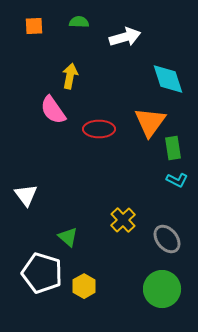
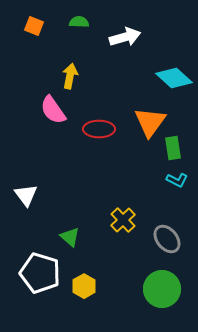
orange square: rotated 24 degrees clockwise
cyan diamond: moved 6 px right, 1 px up; rotated 30 degrees counterclockwise
green triangle: moved 2 px right
white pentagon: moved 2 px left
